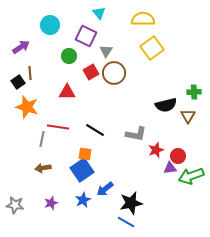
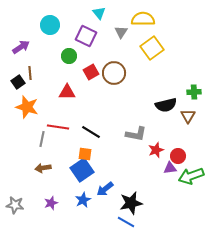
gray triangle: moved 15 px right, 19 px up
black line: moved 4 px left, 2 px down
